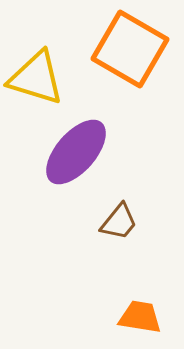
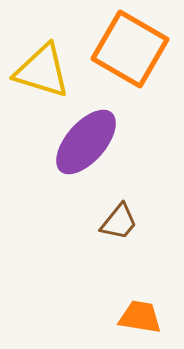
yellow triangle: moved 6 px right, 7 px up
purple ellipse: moved 10 px right, 10 px up
